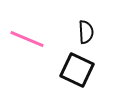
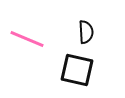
black square: rotated 12 degrees counterclockwise
